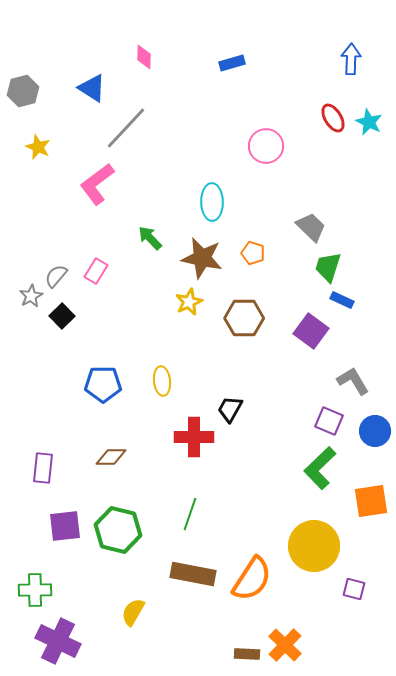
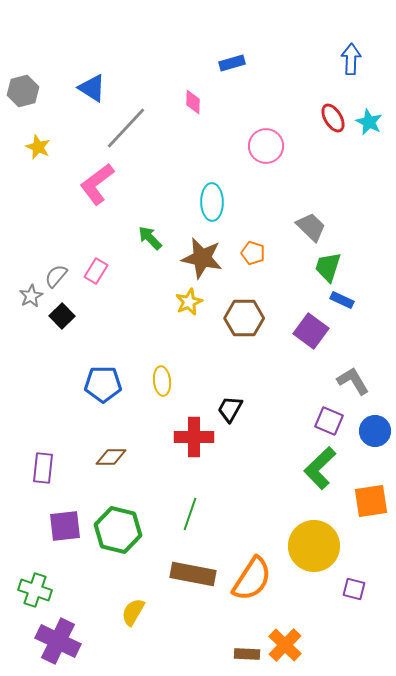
pink diamond at (144, 57): moved 49 px right, 45 px down
green cross at (35, 590): rotated 20 degrees clockwise
